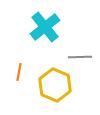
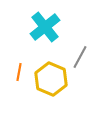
gray line: rotated 60 degrees counterclockwise
yellow hexagon: moved 4 px left, 6 px up
